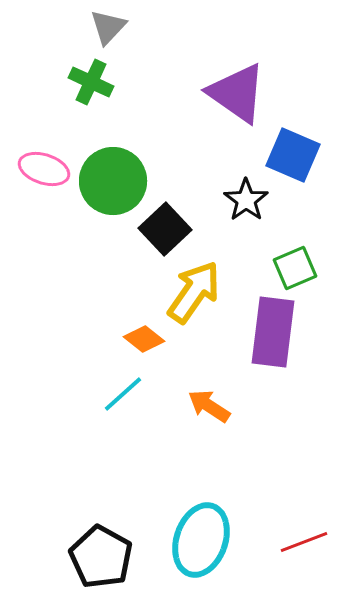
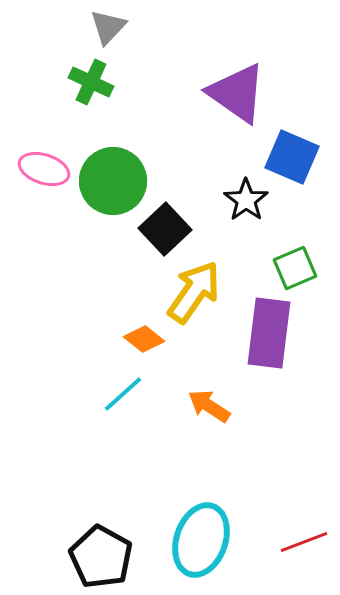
blue square: moved 1 px left, 2 px down
purple rectangle: moved 4 px left, 1 px down
